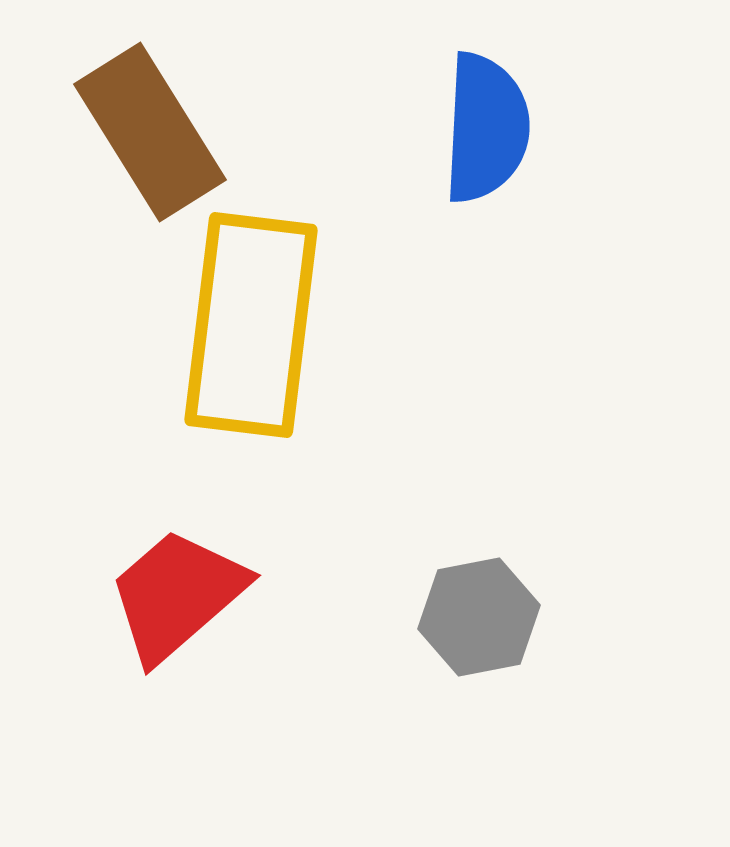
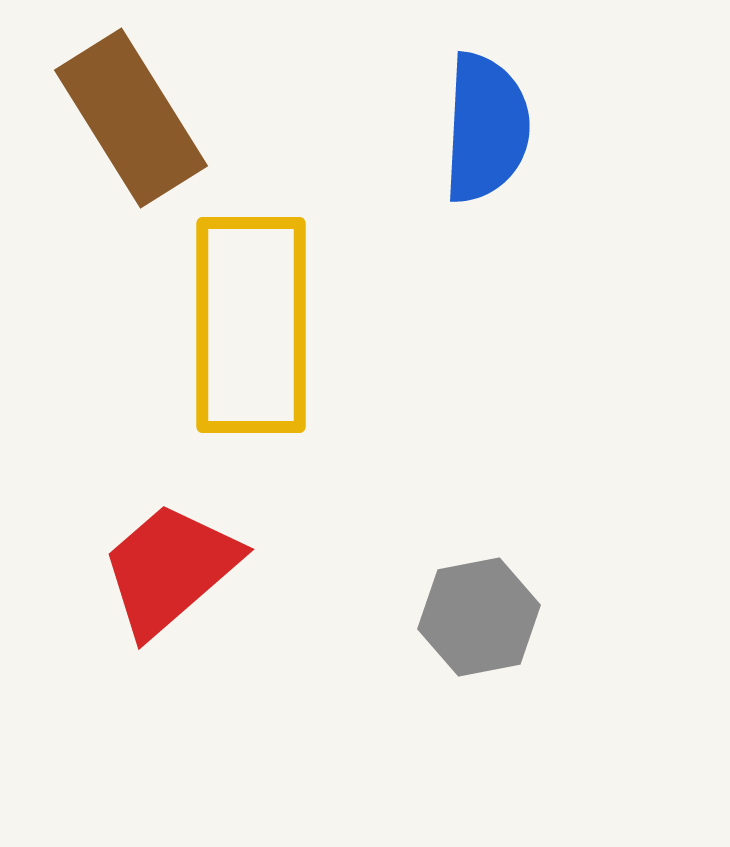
brown rectangle: moved 19 px left, 14 px up
yellow rectangle: rotated 7 degrees counterclockwise
red trapezoid: moved 7 px left, 26 px up
